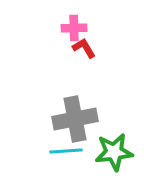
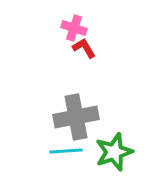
pink cross: rotated 20 degrees clockwise
gray cross: moved 1 px right, 2 px up
green star: rotated 12 degrees counterclockwise
